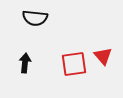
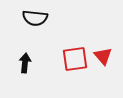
red square: moved 1 px right, 5 px up
